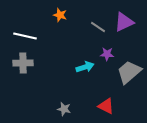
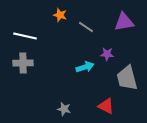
purple triangle: rotated 15 degrees clockwise
gray line: moved 12 px left
gray trapezoid: moved 2 px left, 6 px down; rotated 64 degrees counterclockwise
